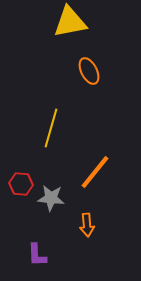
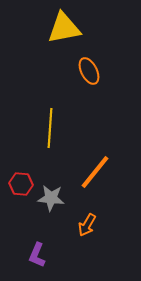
yellow triangle: moved 6 px left, 6 px down
yellow line: moved 1 px left; rotated 12 degrees counterclockwise
orange arrow: rotated 35 degrees clockwise
purple L-shape: rotated 25 degrees clockwise
